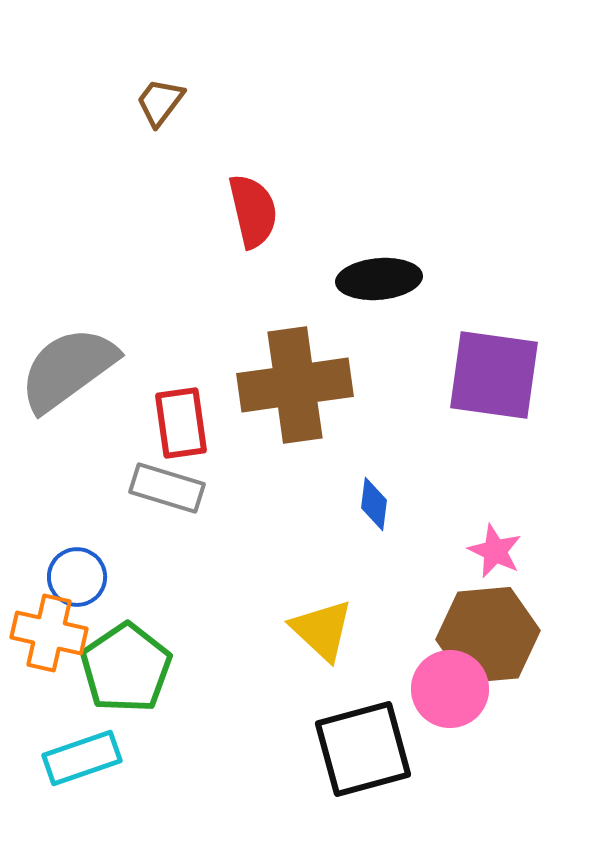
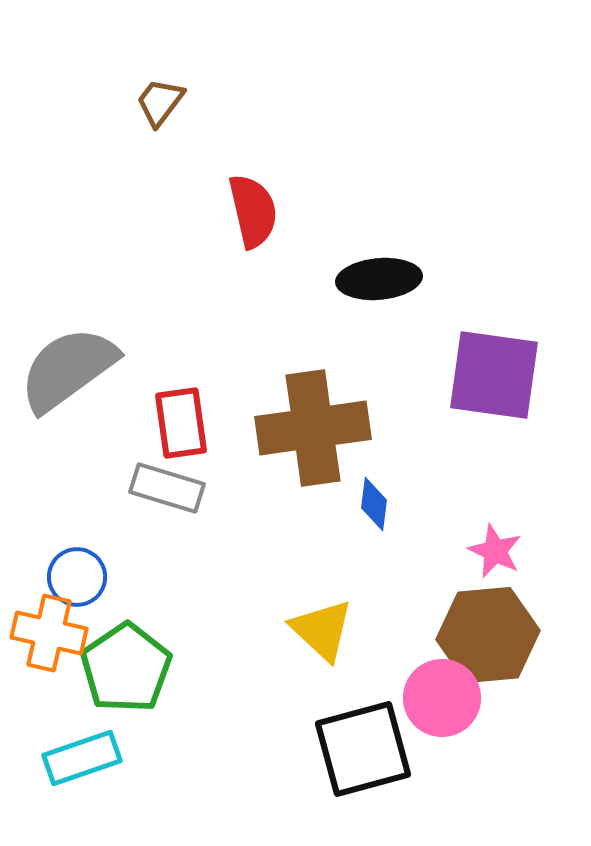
brown cross: moved 18 px right, 43 px down
pink circle: moved 8 px left, 9 px down
